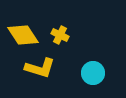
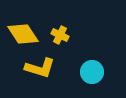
yellow diamond: moved 1 px up
cyan circle: moved 1 px left, 1 px up
